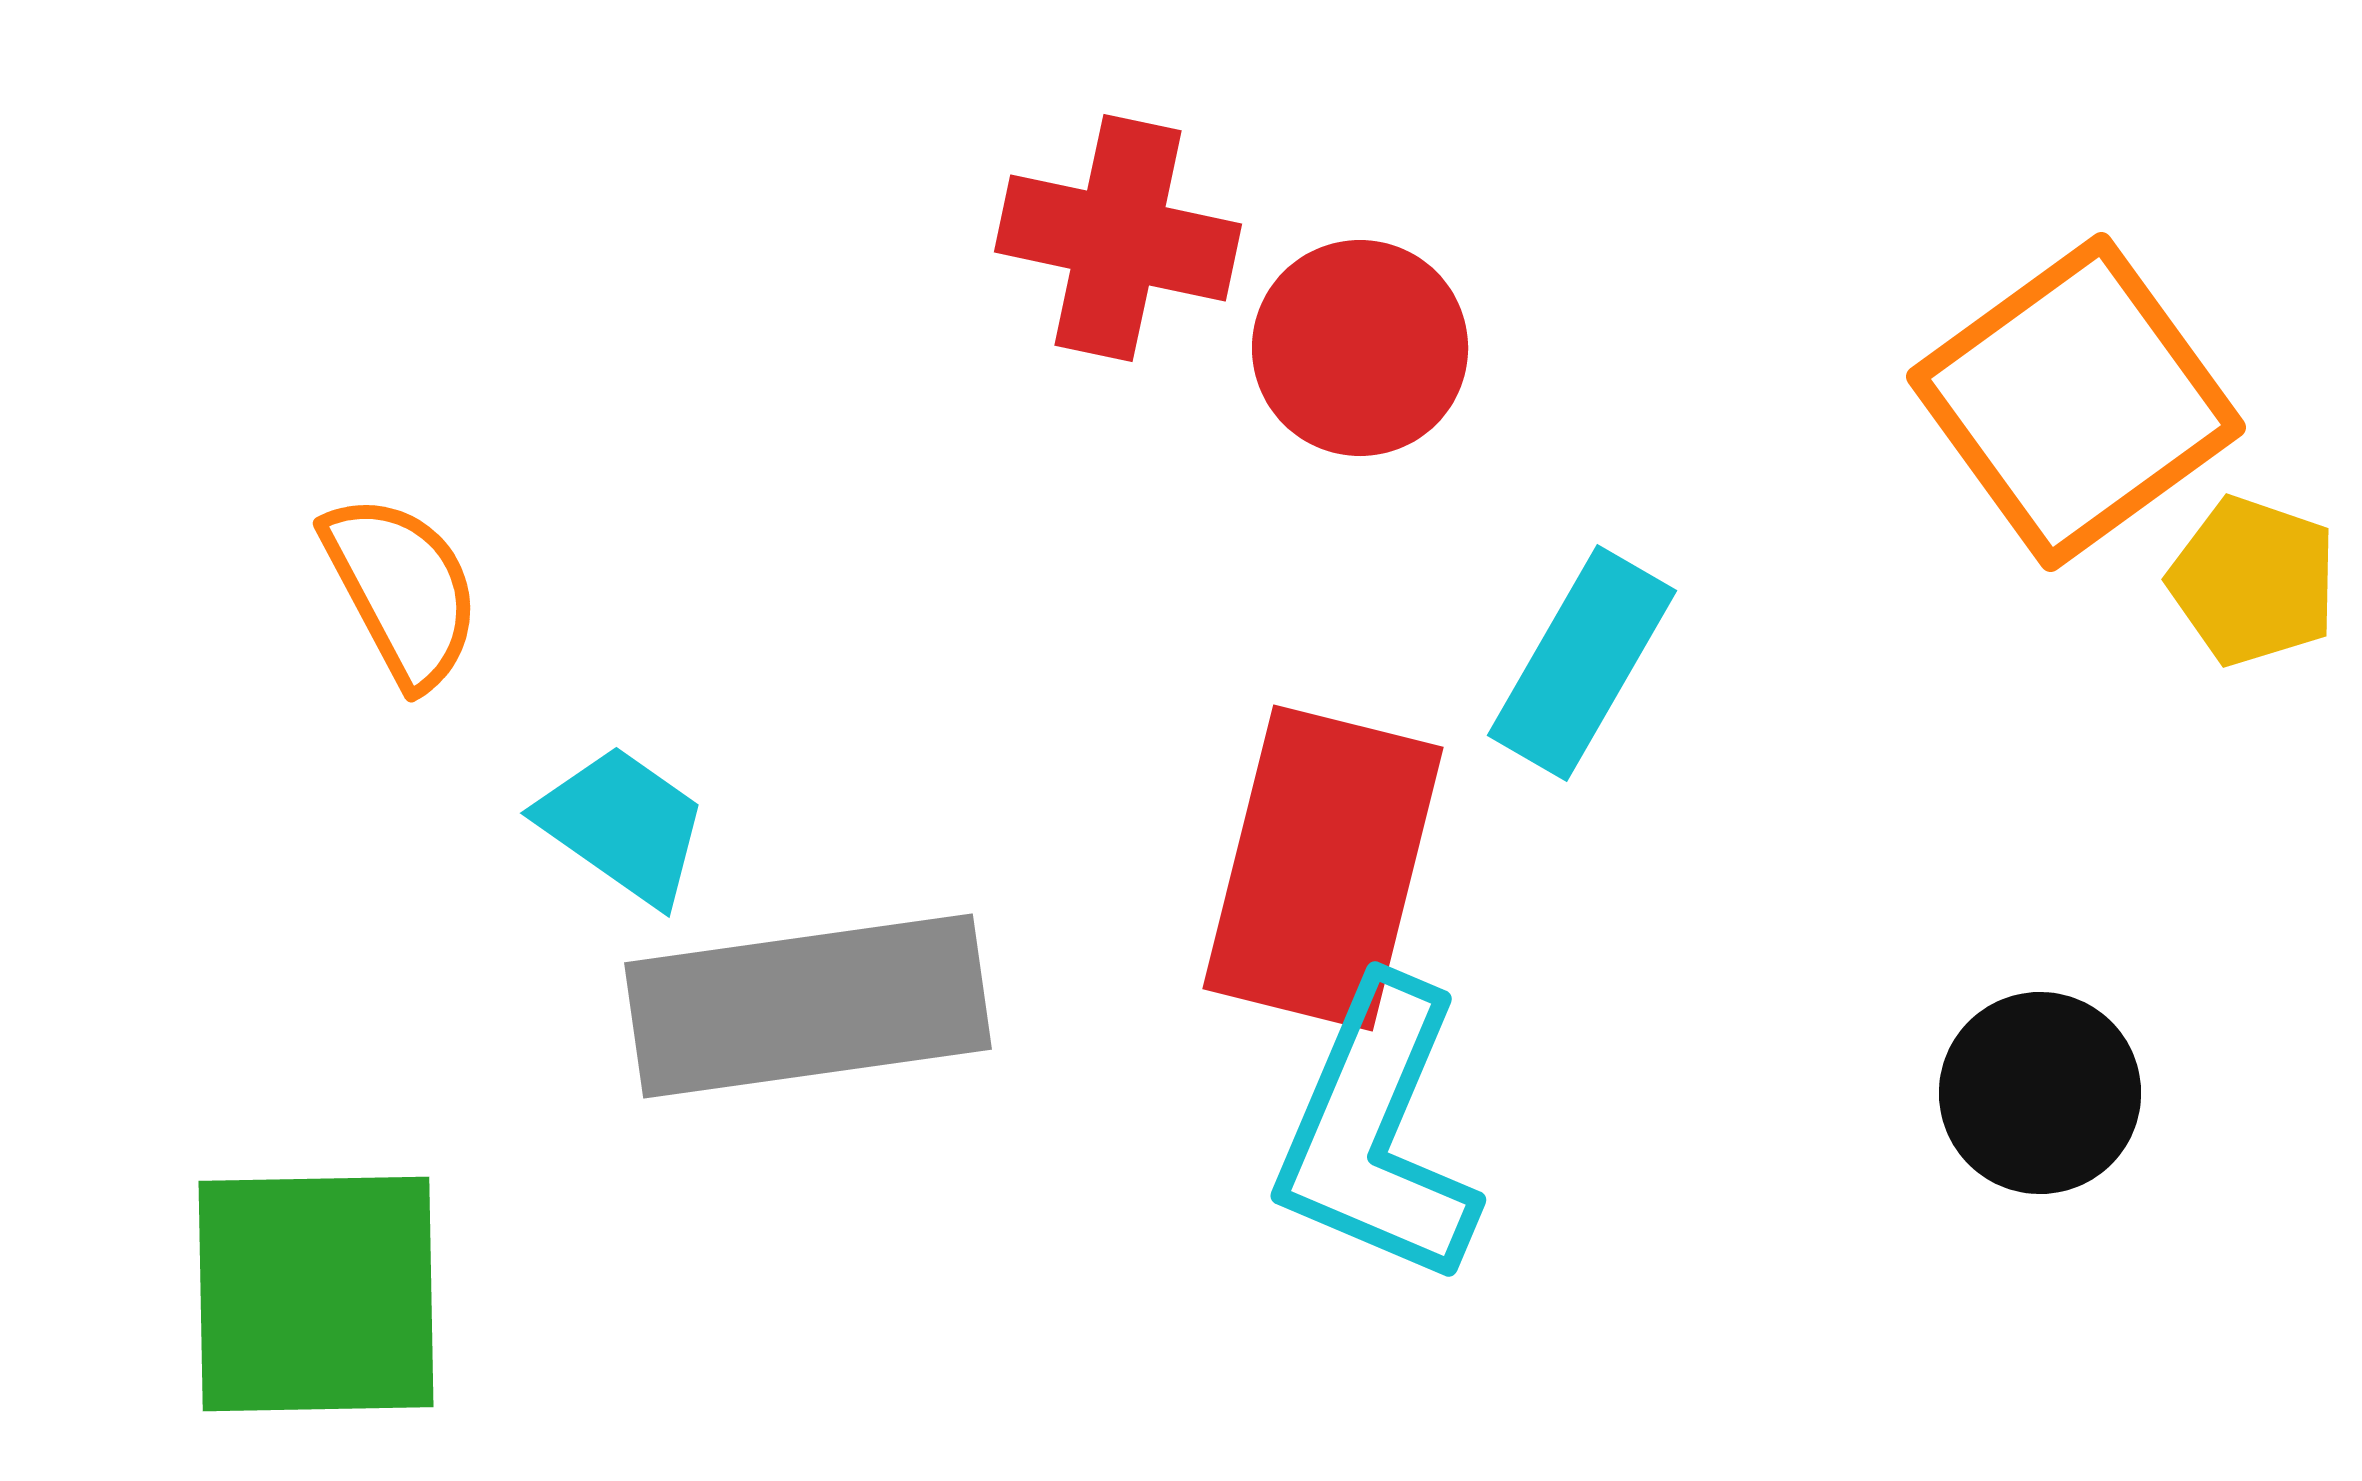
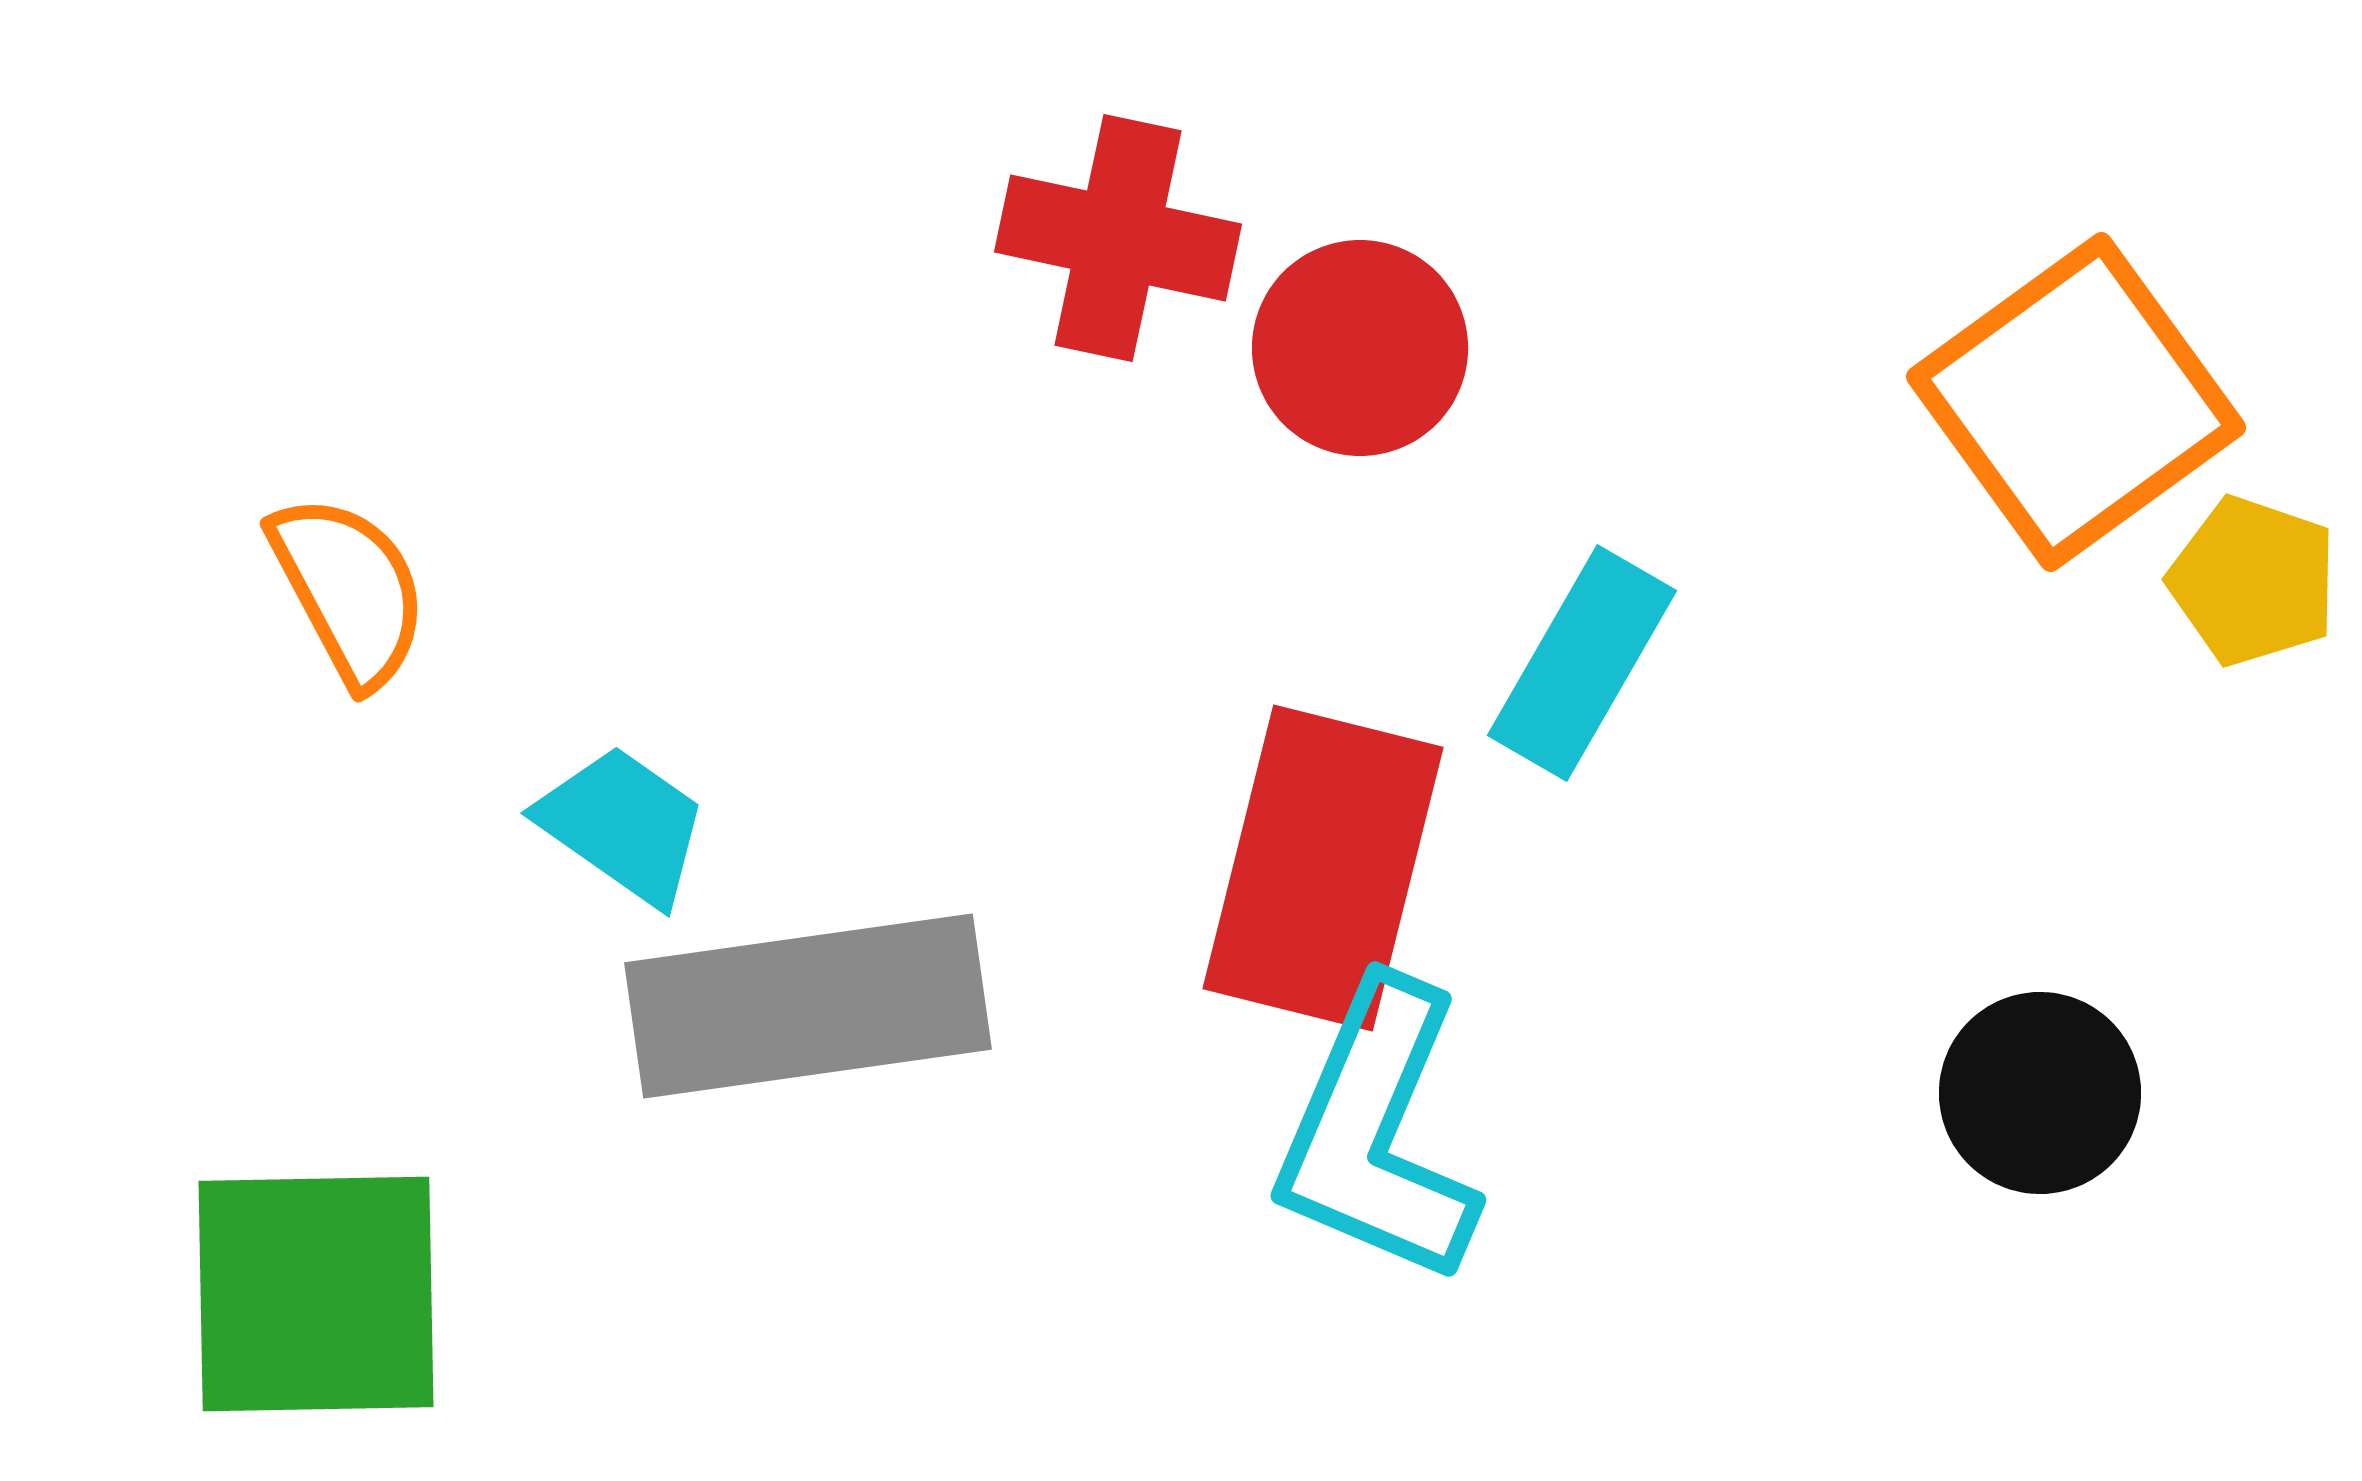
orange semicircle: moved 53 px left
